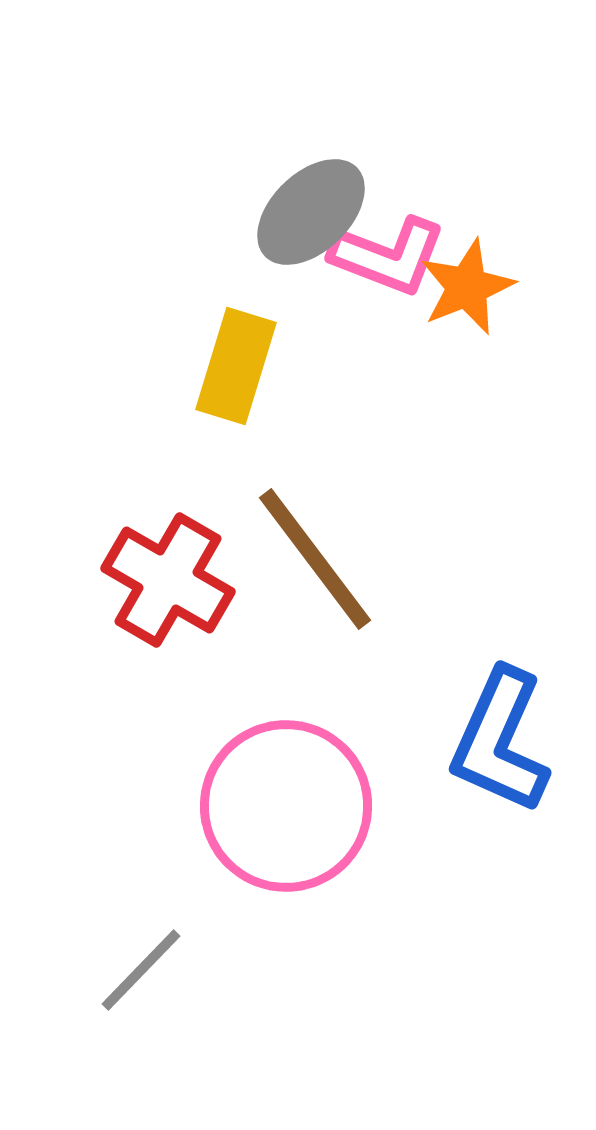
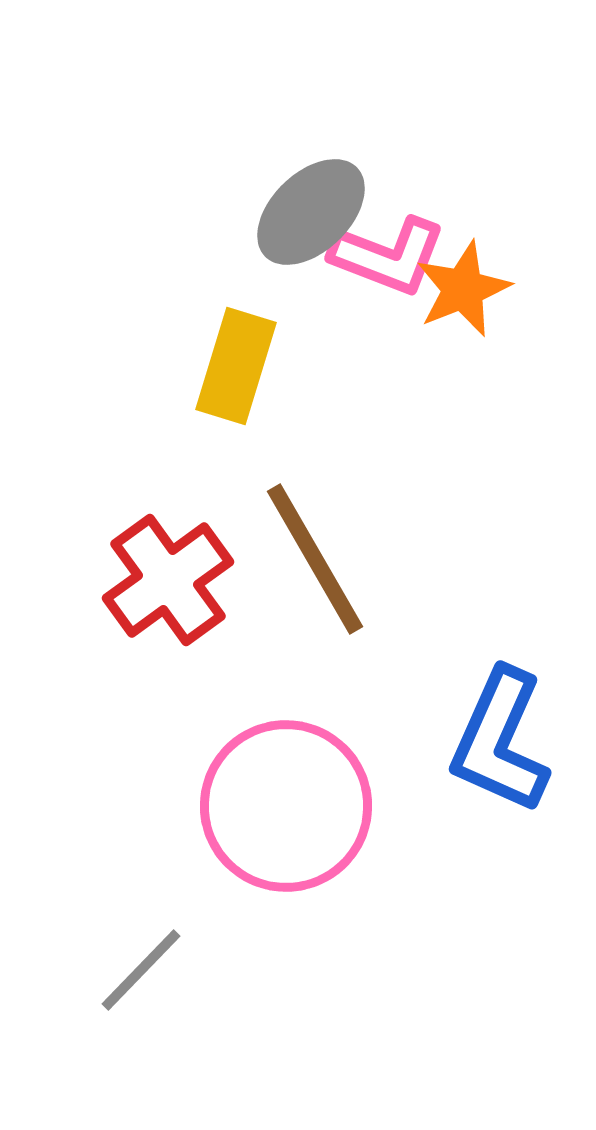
orange star: moved 4 px left, 2 px down
brown line: rotated 7 degrees clockwise
red cross: rotated 24 degrees clockwise
